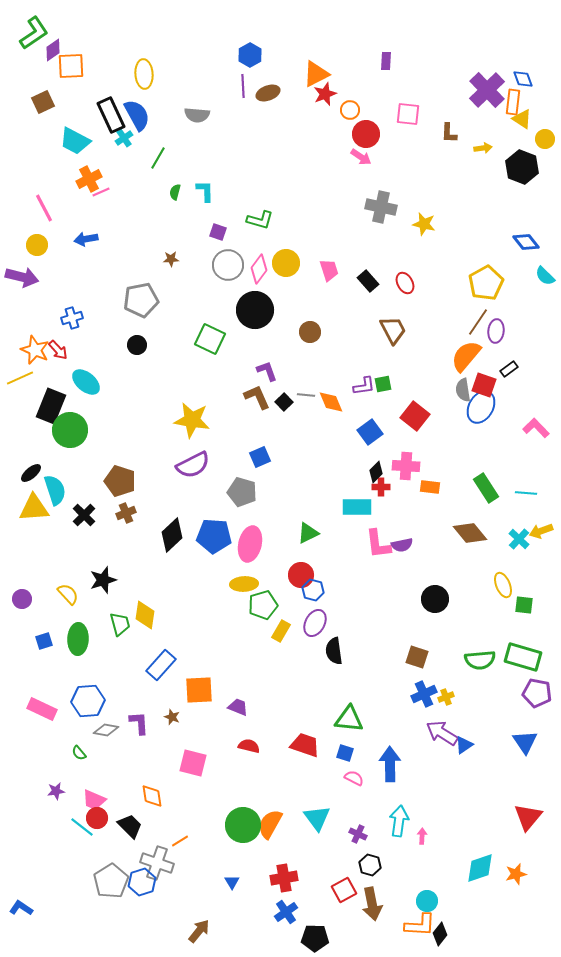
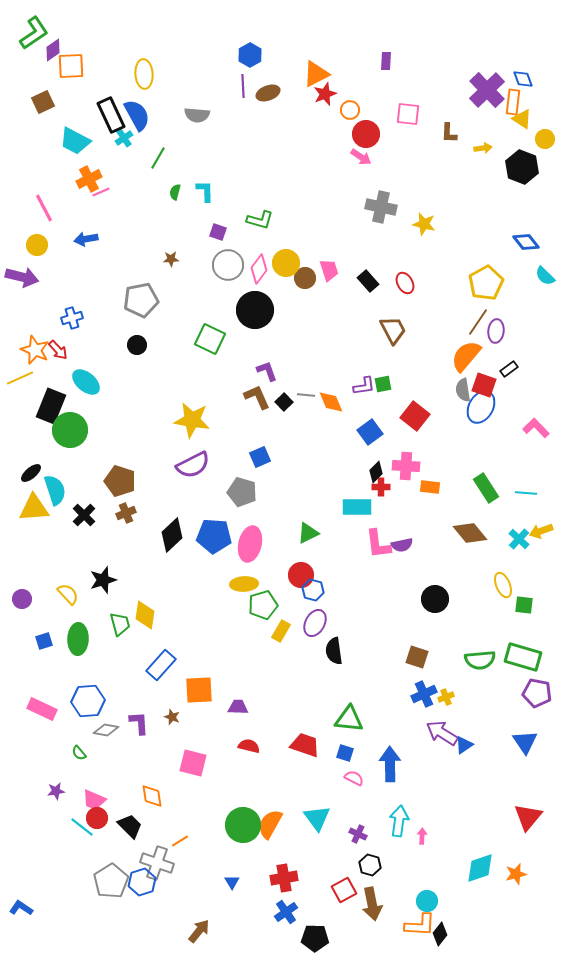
brown circle at (310, 332): moved 5 px left, 54 px up
purple trapezoid at (238, 707): rotated 20 degrees counterclockwise
